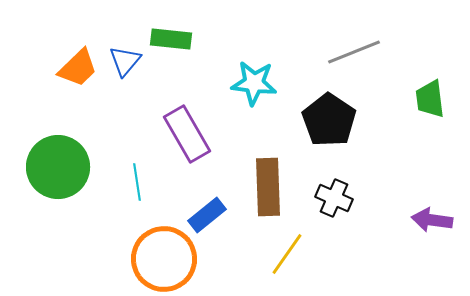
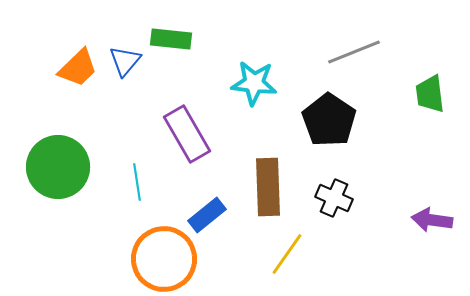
green trapezoid: moved 5 px up
